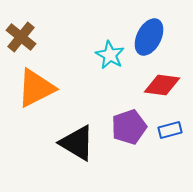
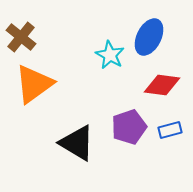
orange triangle: moved 2 px left, 4 px up; rotated 9 degrees counterclockwise
